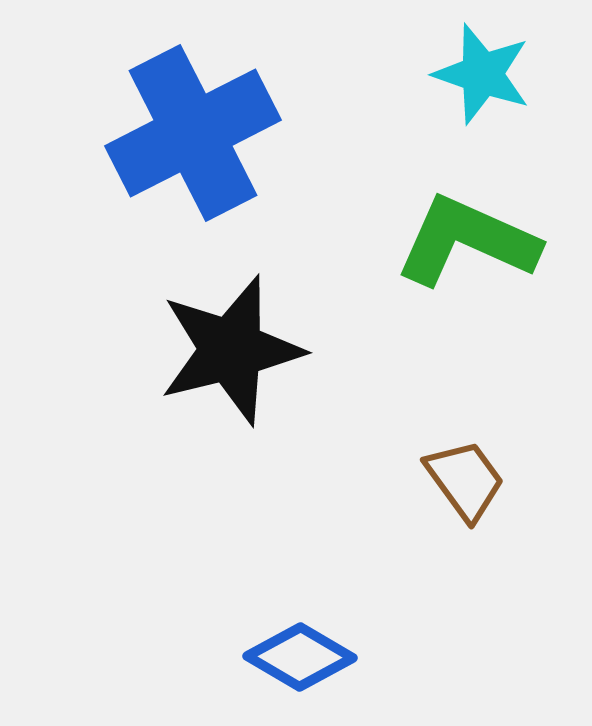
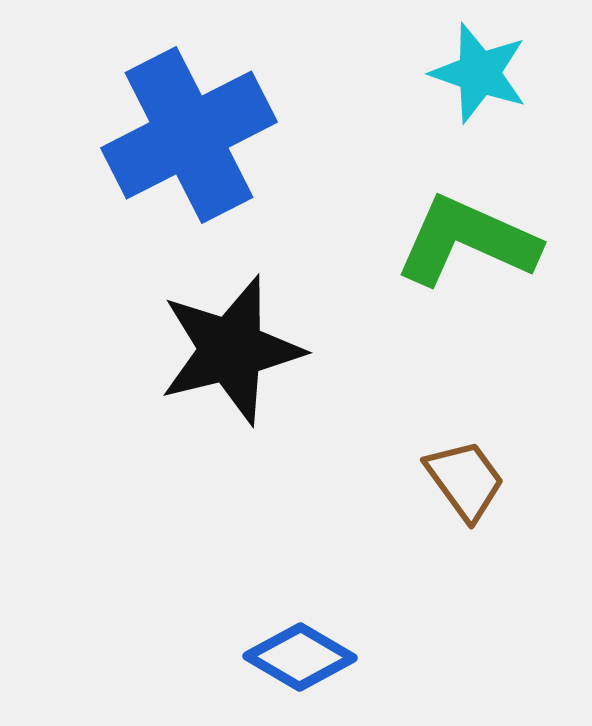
cyan star: moved 3 px left, 1 px up
blue cross: moved 4 px left, 2 px down
